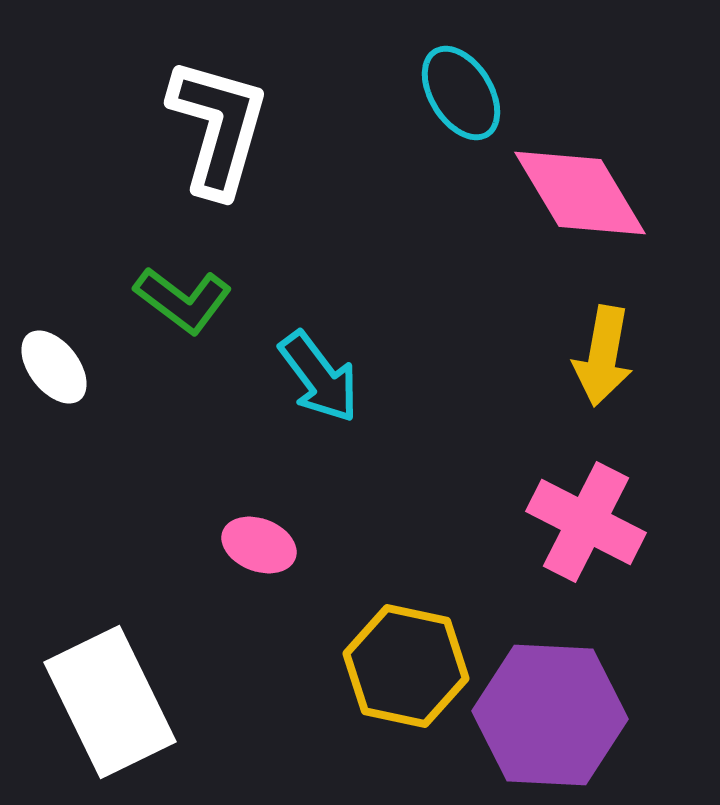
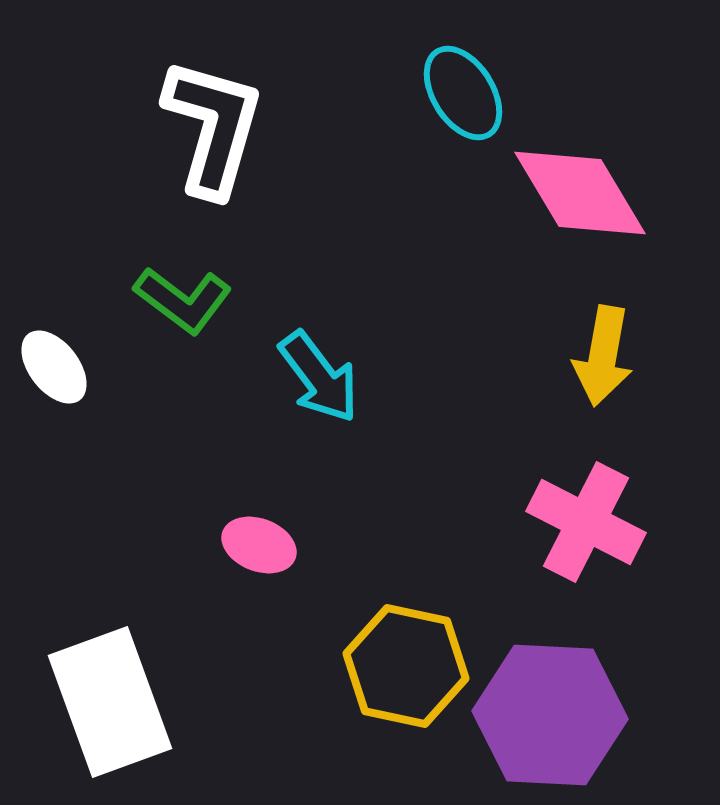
cyan ellipse: moved 2 px right
white L-shape: moved 5 px left
white rectangle: rotated 6 degrees clockwise
